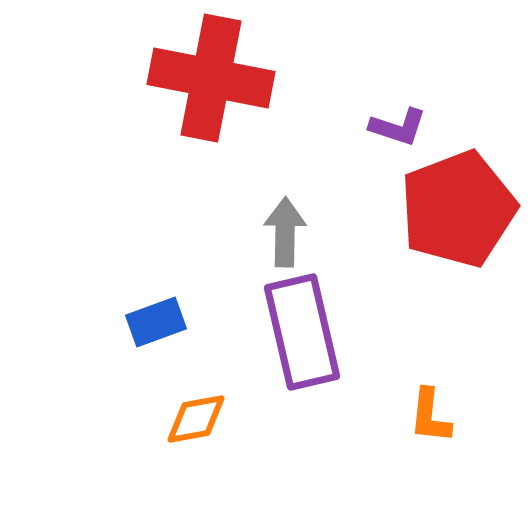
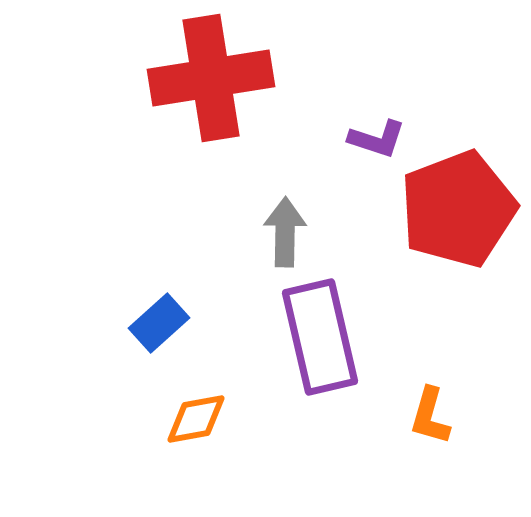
red cross: rotated 20 degrees counterclockwise
purple L-shape: moved 21 px left, 12 px down
blue rectangle: moved 3 px right, 1 px down; rotated 22 degrees counterclockwise
purple rectangle: moved 18 px right, 5 px down
orange L-shape: rotated 10 degrees clockwise
